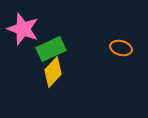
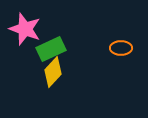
pink star: moved 2 px right
orange ellipse: rotated 15 degrees counterclockwise
